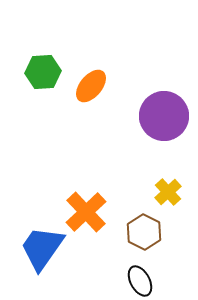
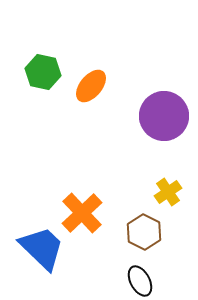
green hexagon: rotated 16 degrees clockwise
yellow cross: rotated 8 degrees clockwise
orange cross: moved 4 px left, 1 px down
blue trapezoid: rotated 99 degrees clockwise
